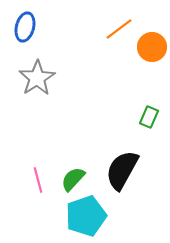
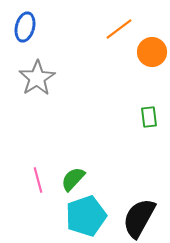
orange circle: moved 5 px down
green rectangle: rotated 30 degrees counterclockwise
black semicircle: moved 17 px right, 48 px down
